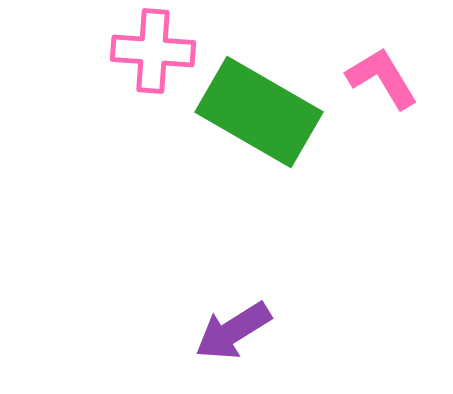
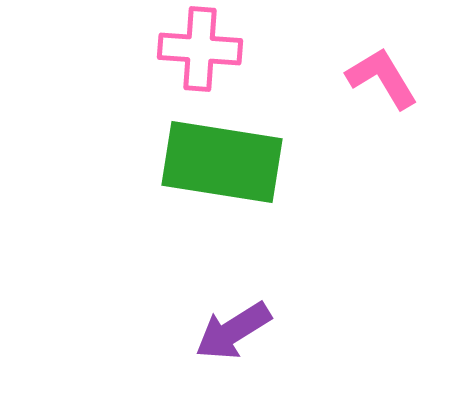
pink cross: moved 47 px right, 2 px up
green rectangle: moved 37 px left, 50 px down; rotated 21 degrees counterclockwise
